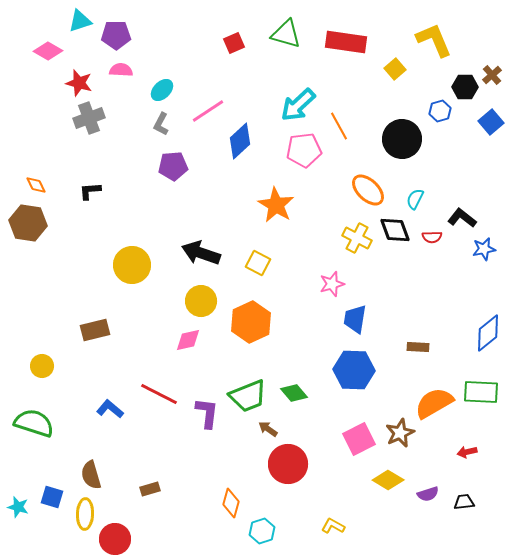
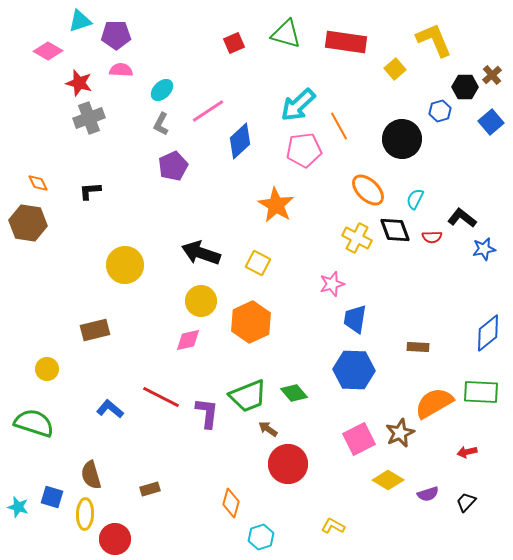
purple pentagon at (173, 166): rotated 20 degrees counterclockwise
orange diamond at (36, 185): moved 2 px right, 2 px up
yellow circle at (132, 265): moved 7 px left
yellow circle at (42, 366): moved 5 px right, 3 px down
red line at (159, 394): moved 2 px right, 3 px down
black trapezoid at (464, 502): moved 2 px right; rotated 40 degrees counterclockwise
cyan hexagon at (262, 531): moved 1 px left, 6 px down
